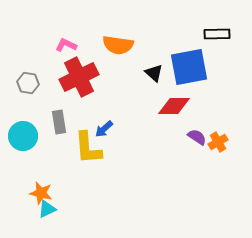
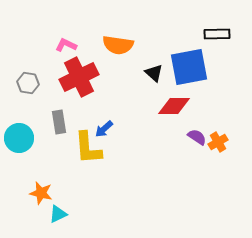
cyan circle: moved 4 px left, 2 px down
cyan triangle: moved 11 px right, 5 px down
